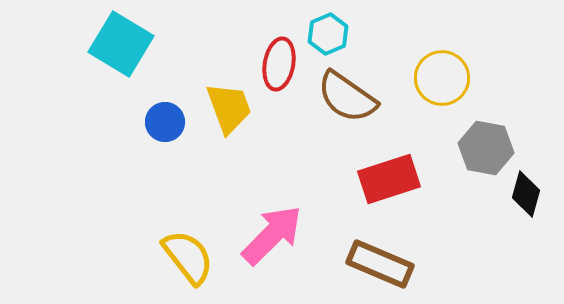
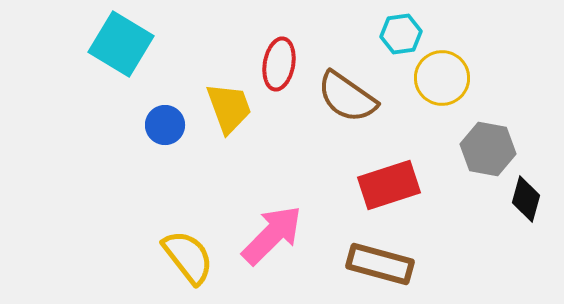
cyan hexagon: moved 73 px right; rotated 15 degrees clockwise
blue circle: moved 3 px down
gray hexagon: moved 2 px right, 1 px down
red rectangle: moved 6 px down
black diamond: moved 5 px down
brown rectangle: rotated 8 degrees counterclockwise
